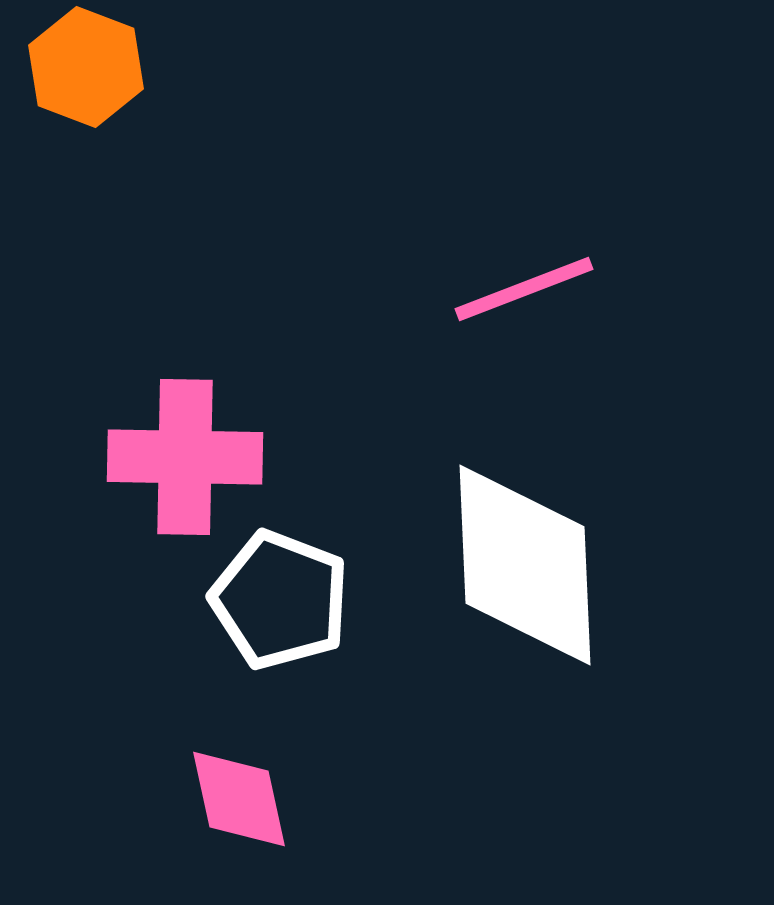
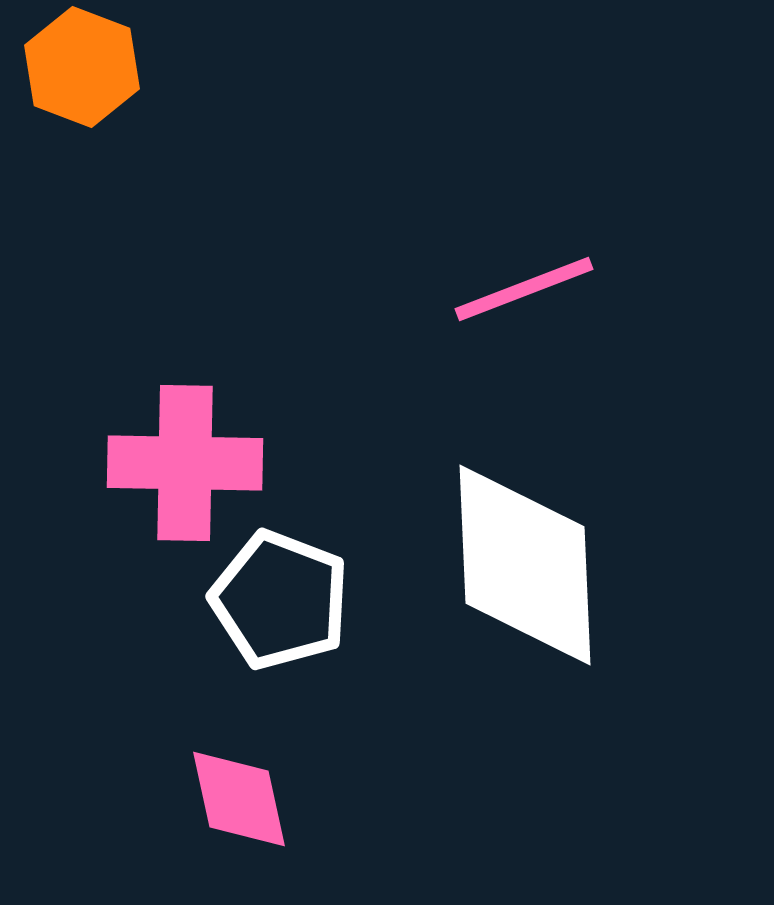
orange hexagon: moved 4 px left
pink cross: moved 6 px down
